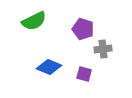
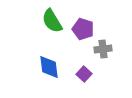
green semicircle: moved 18 px right; rotated 85 degrees clockwise
blue diamond: rotated 60 degrees clockwise
purple square: rotated 28 degrees clockwise
